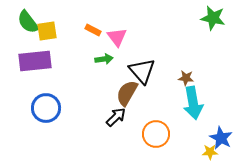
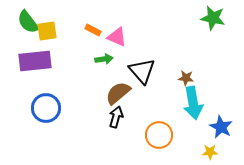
pink triangle: rotated 30 degrees counterclockwise
brown semicircle: moved 9 px left; rotated 20 degrees clockwise
black arrow: rotated 30 degrees counterclockwise
orange circle: moved 3 px right, 1 px down
blue star: moved 11 px up
